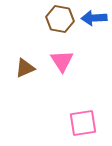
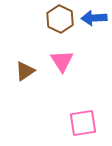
brown hexagon: rotated 16 degrees clockwise
brown triangle: moved 3 px down; rotated 10 degrees counterclockwise
